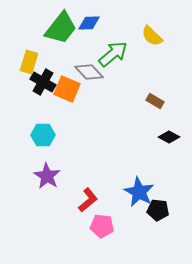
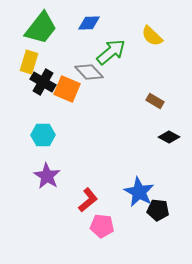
green trapezoid: moved 20 px left
green arrow: moved 2 px left, 2 px up
